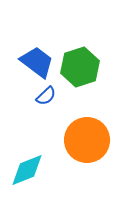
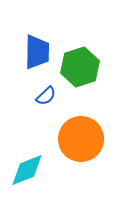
blue trapezoid: moved 10 px up; rotated 54 degrees clockwise
orange circle: moved 6 px left, 1 px up
